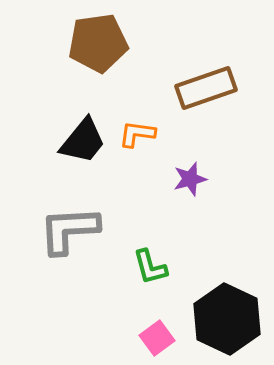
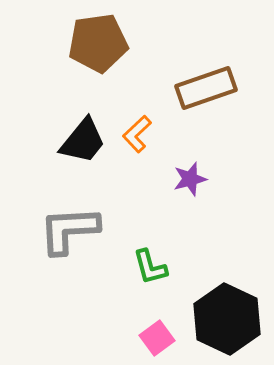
orange L-shape: rotated 51 degrees counterclockwise
